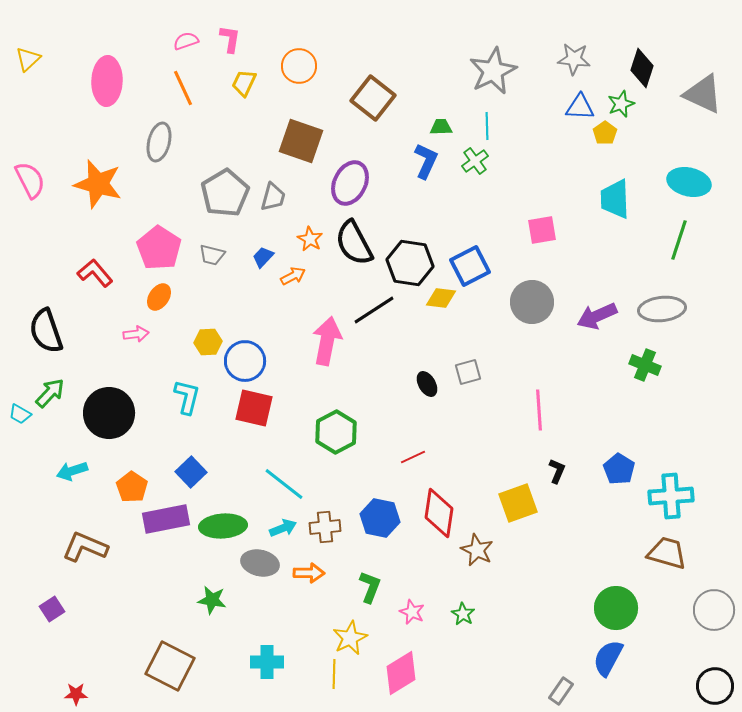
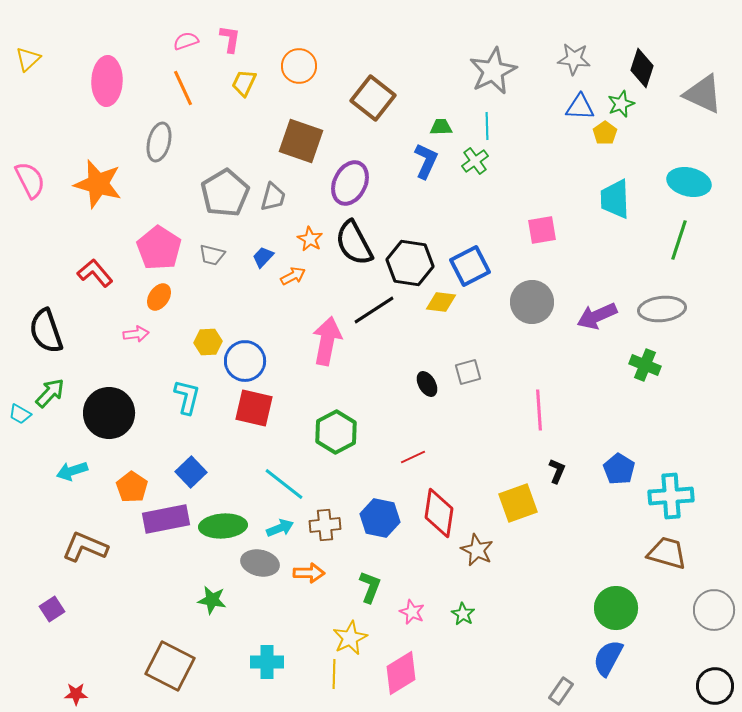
yellow diamond at (441, 298): moved 4 px down
brown cross at (325, 527): moved 2 px up
cyan arrow at (283, 528): moved 3 px left
